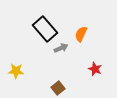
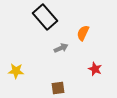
black rectangle: moved 12 px up
orange semicircle: moved 2 px right, 1 px up
brown square: rotated 32 degrees clockwise
